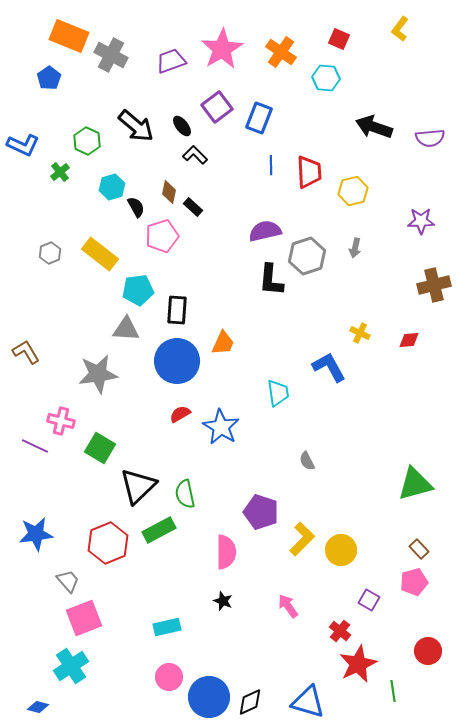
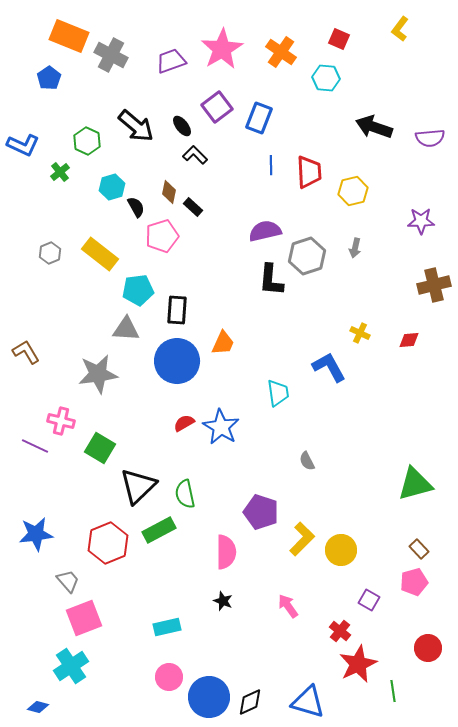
red semicircle at (180, 414): moved 4 px right, 9 px down
red circle at (428, 651): moved 3 px up
